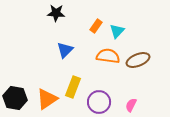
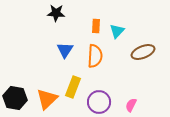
orange rectangle: rotated 32 degrees counterclockwise
blue triangle: rotated 12 degrees counterclockwise
orange semicircle: moved 13 px left; rotated 85 degrees clockwise
brown ellipse: moved 5 px right, 8 px up
orange triangle: rotated 10 degrees counterclockwise
